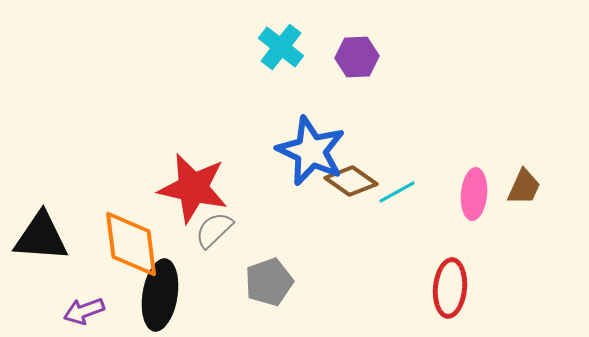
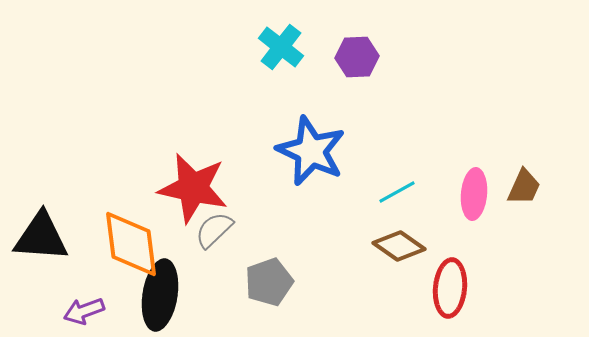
brown diamond: moved 48 px right, 65 px down
